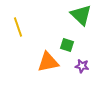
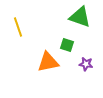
green triangle: moved 1 px left, 2 px down; rotated 25 degrees counterclockwise
purple star: moved 4 px right, 2 px up
